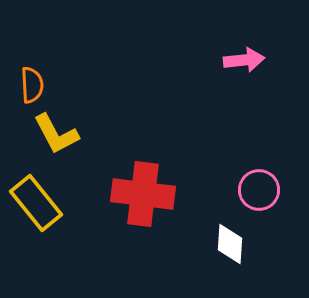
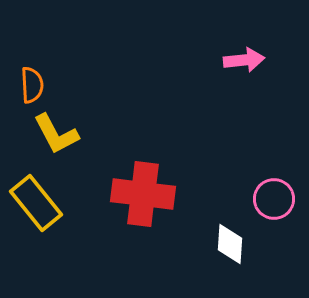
pink circle: moved 15 px right, 9 px down
